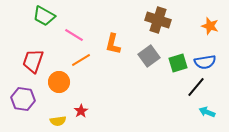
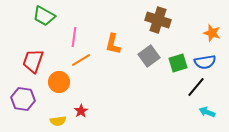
orange star: moved 2 px right, 7 px down
pink line: moved 2 px down; rotated 66 degrees clockwise
